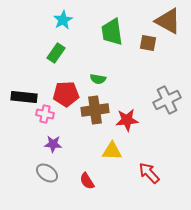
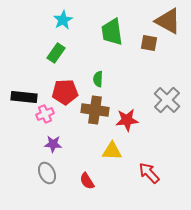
brown square: moved 1 px right
green semicircle: rotated 84 degrees clockwise
red pentagon: moved 1 px left, 2 px up
gray cross: rotated 20 degrees counterclockwise
brown cross: rotated 16 degrees clockwise
pink cross: rotated 36 degrees counterclockwise
gray ellipse: rotated 30 degrees clockwise
